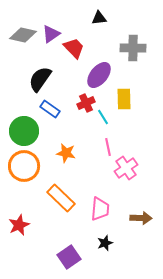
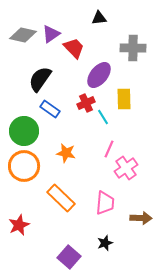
pink line: moved 1 px right, 2 px down; rotated 36 degrees clockwise
pink trapezoid: moved 5 px right, 6 px up
purple square: rotated 15 degrees counterclockwise
